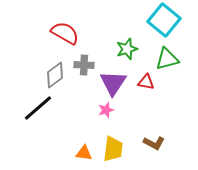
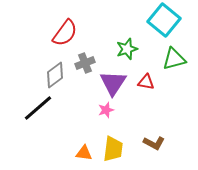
red semicircle: rotated 96 degrees clockwise
green triangle: moved 7 px right
gray cross: moved 1 px right, 2 px up; rotated 24 degrees counterclockwise
